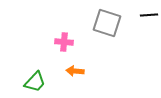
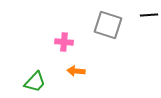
gray square: moved 1 px right, 2 px down
orange arrow: moved 1 px right
